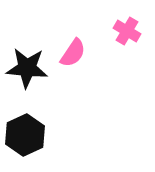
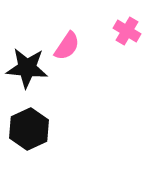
pink semicircle: moved 6 px left, 7 px up
black hexagon: moved 4 px right, 6 px up
